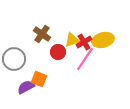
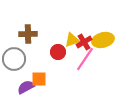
brown cross: moved 14 px left; rotated 36 degrees counterclockwise
orange square: rotated 21 degrees counterclockwise
